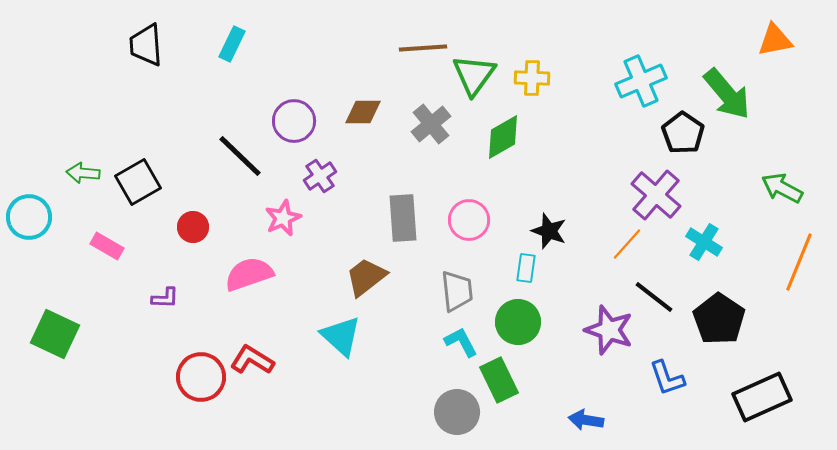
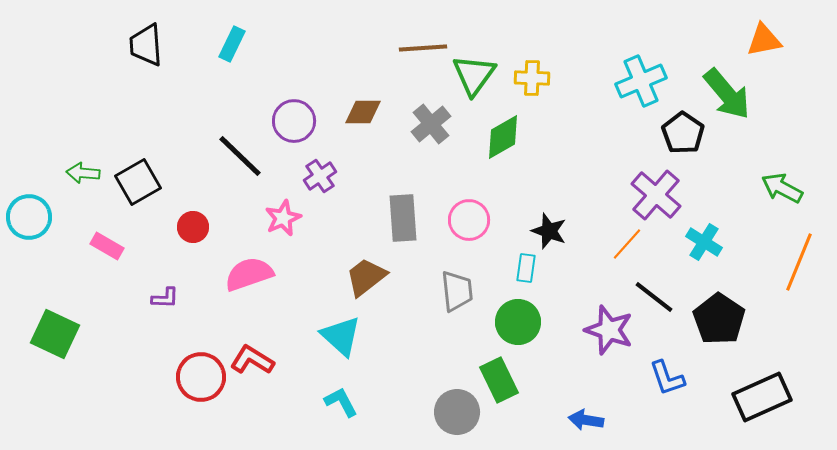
orange triangle at (775, 40): moved 11 px left
cyan L-shape at (461, 342): moved 120 px left, 60 px down
